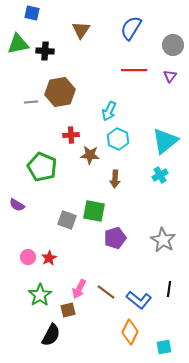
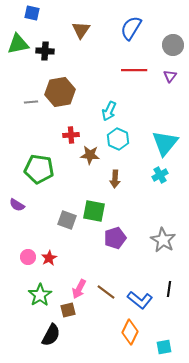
cyan triangle: moved 2 px down; rotated 12 degrees counterclockwise
green pentagon: moved 3 px left, 2 px down; rotated 16 degrees counterclockwise
blue L-shape: moved 1 px right
